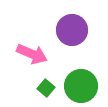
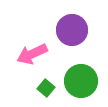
pink arrow: rotated 132 degrees clockwise
green circle: moved 5 px up
